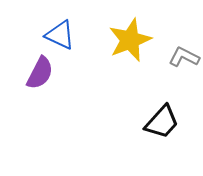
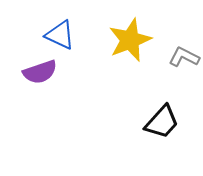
purple semicircle: moved 1 px up; rotated 44 degrees clockwise
